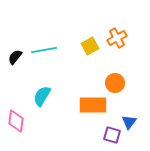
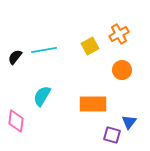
orange cross: moved 2 px right, 4 px up
orange circle: moved 7 px right, 13 px up
orange rectangle: moved 1 px up
